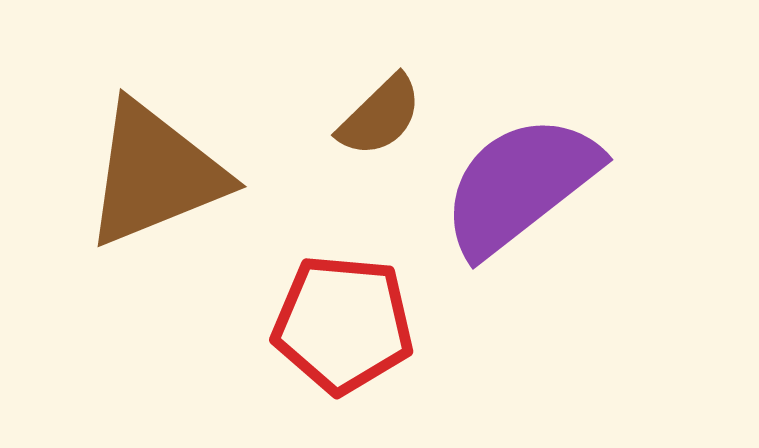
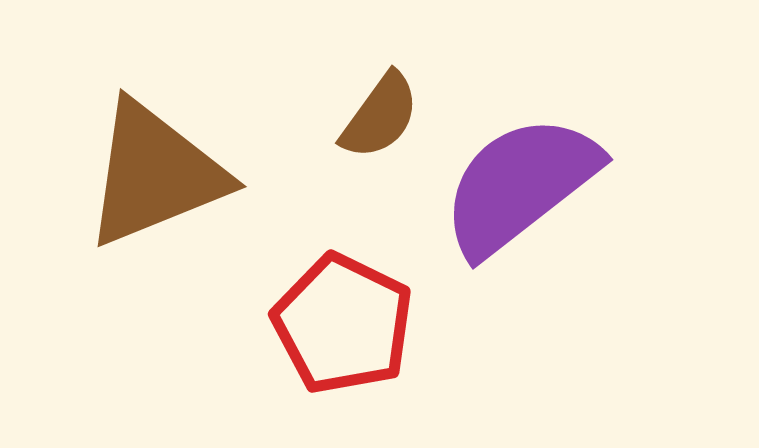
brown semicircle: rotated 10 degrees counterclockwise
red pentagon: rotated 21 degrees clockwise
